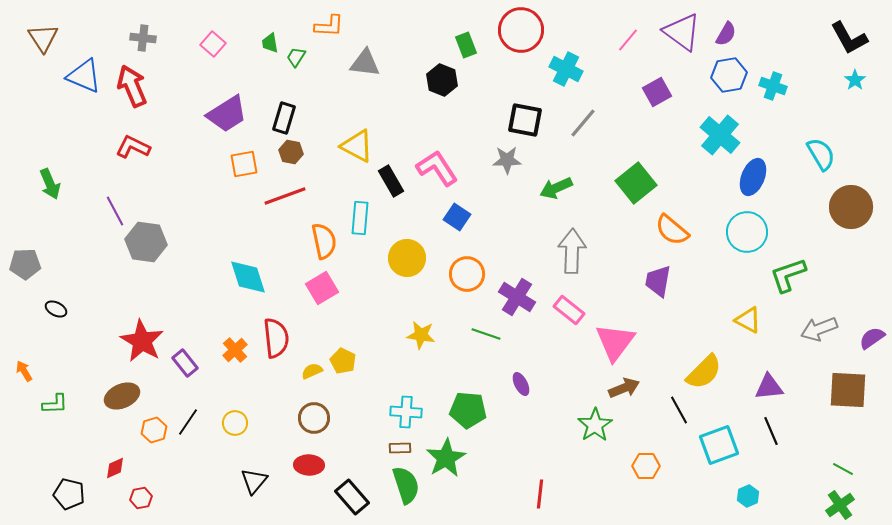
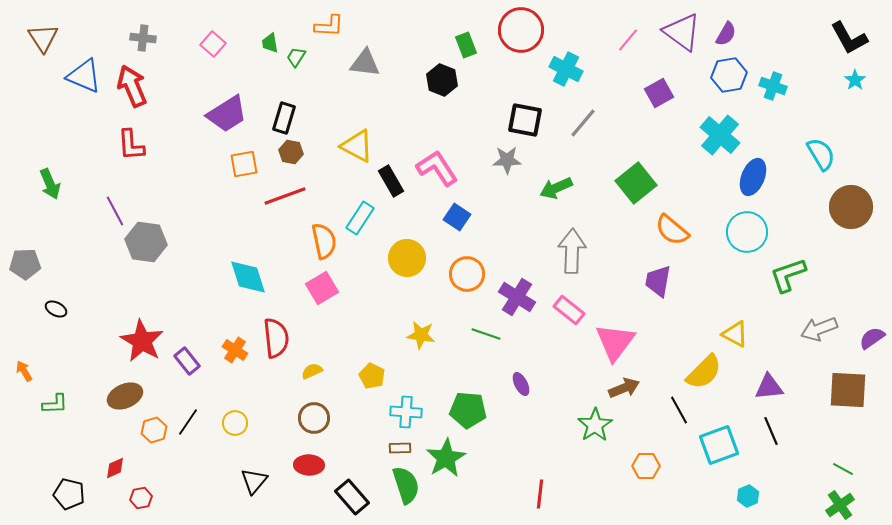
purple square at (657, 92): moved 2 px right, 1 px down
red L-shape at (133, 147): moved 2 px left, 2 px up; rotated 120 degrees counterclockwise
cyan rectangle at (360, 218): rotated 28 degrees clockwise
yellow triangle at (748, 320): moved 13 px left, 14 px down
orange cross at (235, 350): rotated 15 degrees counterclockwise
yellow pentagon at (343, 361): moved 29 px right, 15 px down
purple rectangle at (185, 363): moved 2 px right, 2 px up
brown ellipse at (122, 396): moved 3 px right
